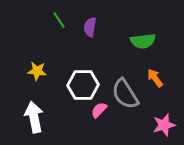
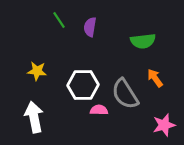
pink semicircle: rotated 48 degrees clockwise
